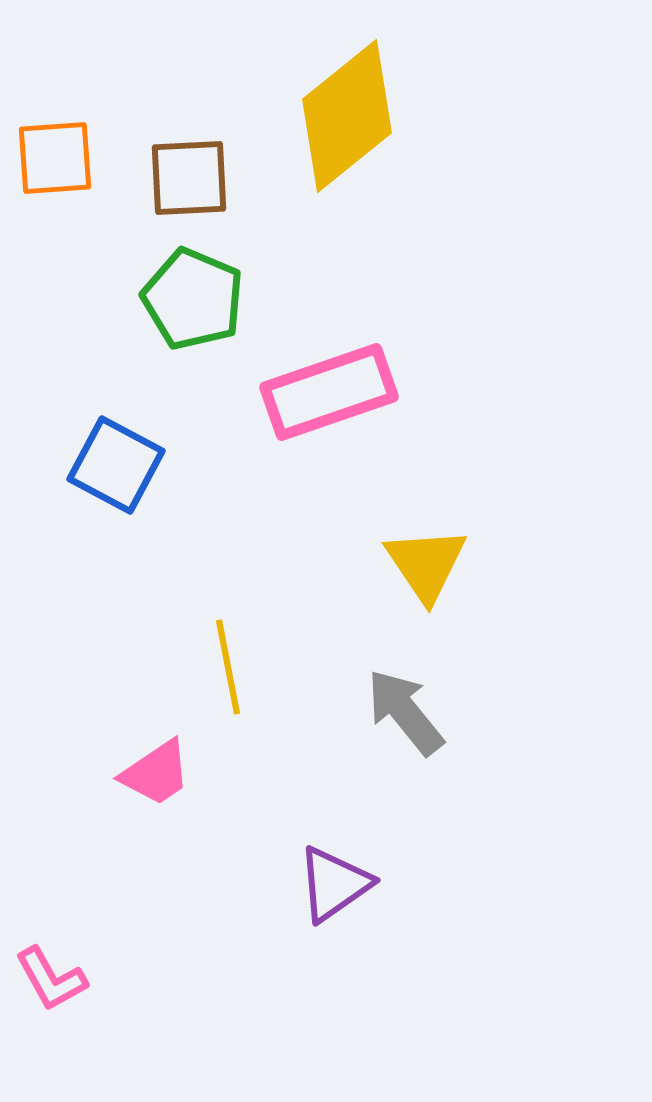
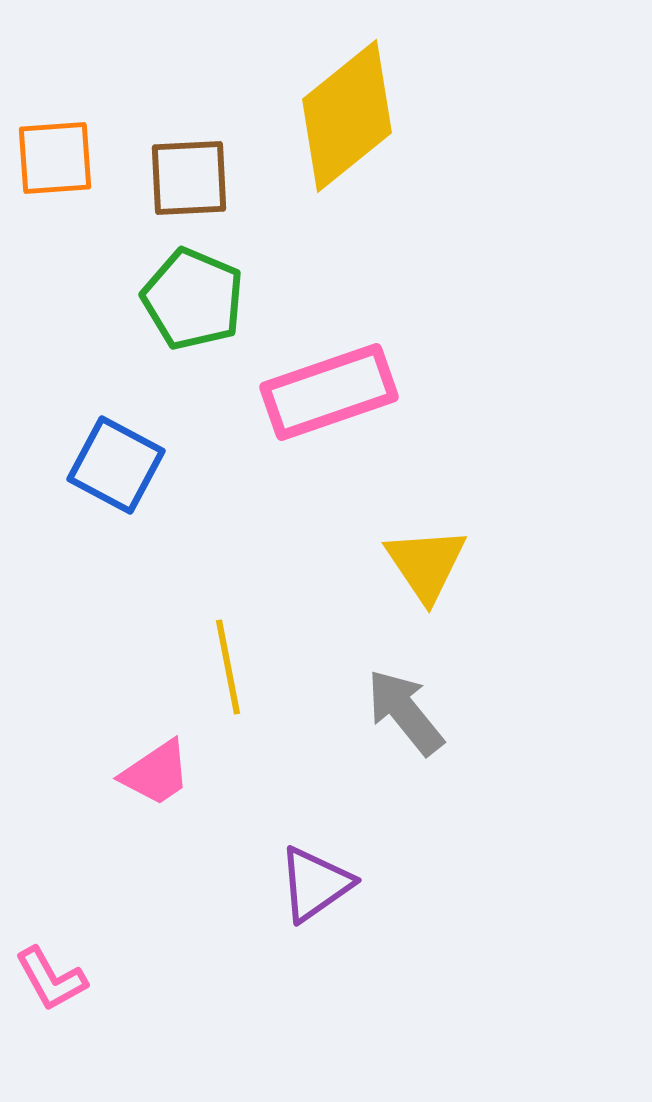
purple triangle: moved 19 px left
